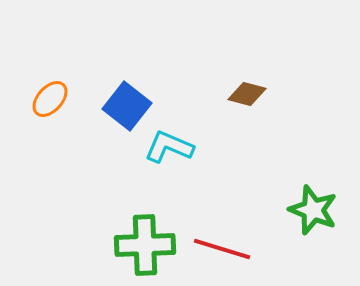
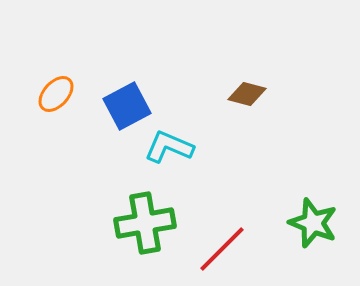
orange ellipse: moved 6 px right, 5 px up
blue square: rotated 24 degrees clockwise
green star: moved 13 px down
green cross: moved 22 px up; rotated 8 degrees counterclockwise
red line: rotated 62 degrees counterclockwise
